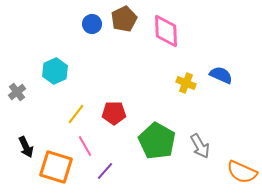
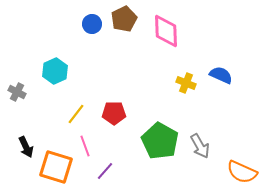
gray cross: rotated 24 degrees counterclockwise
green pentagon: moved 3 px right
pink line: rotated 10 degrees clockwise
